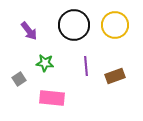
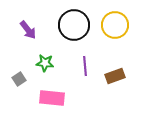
purple arrow: moved 1 px left, 1 px up
purple line: moved 1 px left
